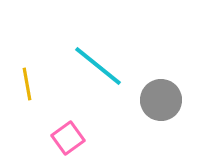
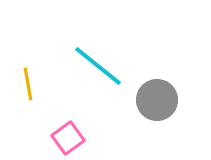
yellow line: moved 1 px right
gray circle: moved 4 px left
